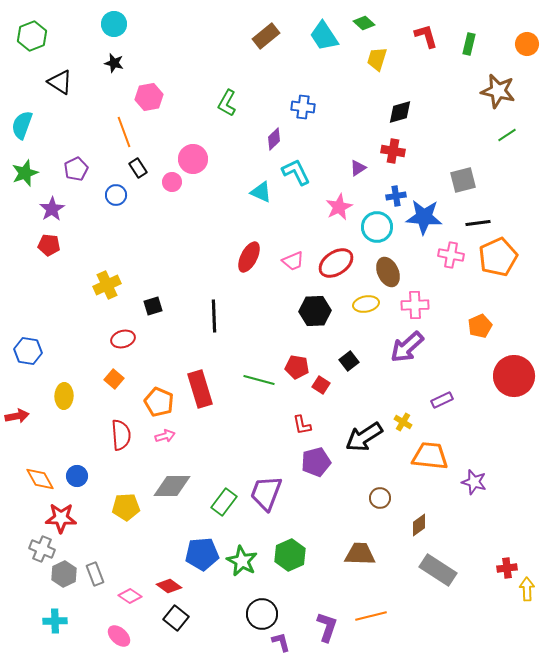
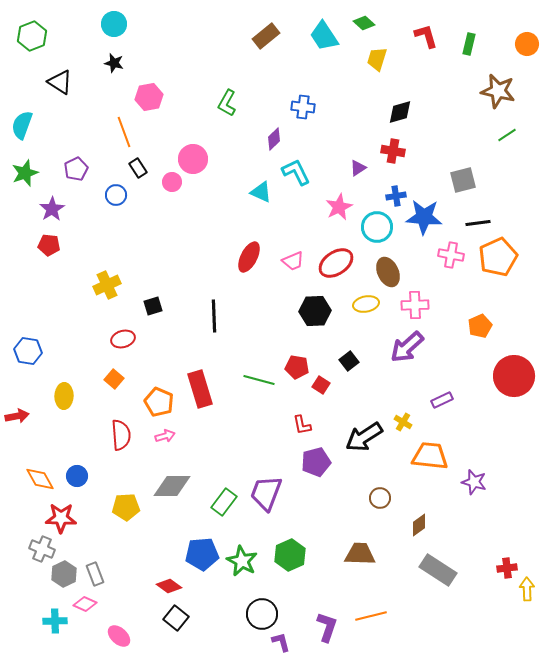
pink diamond at (130, 596): moved 45 px left, 8 px down; rotated 10 degrees counterclockwise
